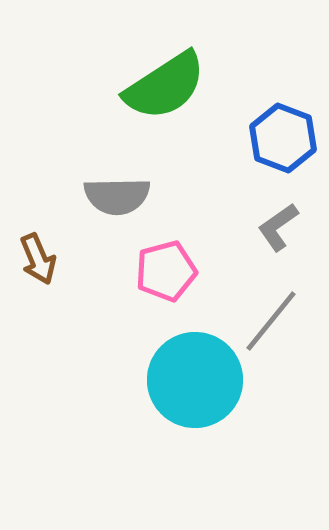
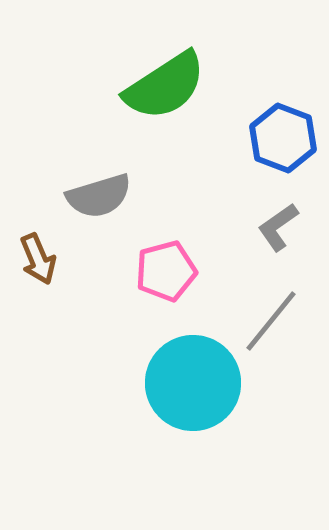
gray semicircle: moved 18 px left; rotated 16 degrees counterclockwise
cyan circle: moved 2 px left, 3 px down
